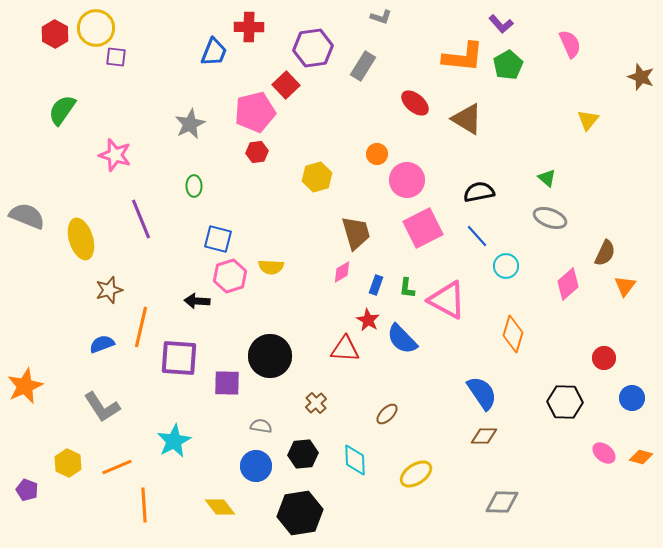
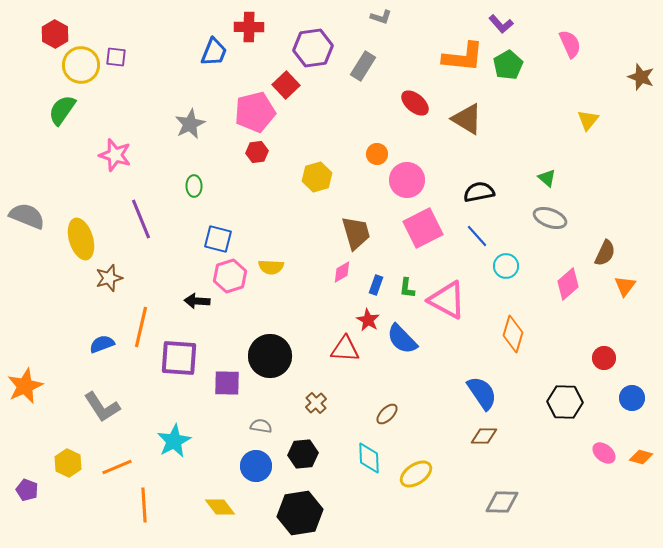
yellow circle at (96, 28): moved 15 px left, 37 px down
brown star at (109, 290): moved 12 px up
cyan diamond at (355, 460): moved 14 px right, 2 px up
